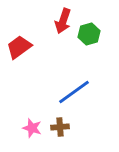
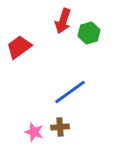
green hexagon: moved 1 px up
blue line: moved 4 px left
pink star: moved 2 px right, 4 px down
